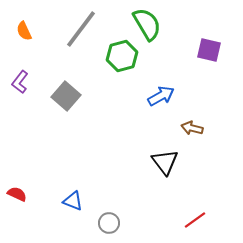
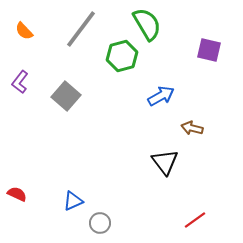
orange semicircle: rotated 18 degrees counterclockwise
blue triangle: rotated 45 degrees counterclockwise
gray circle: moved 9 px left
